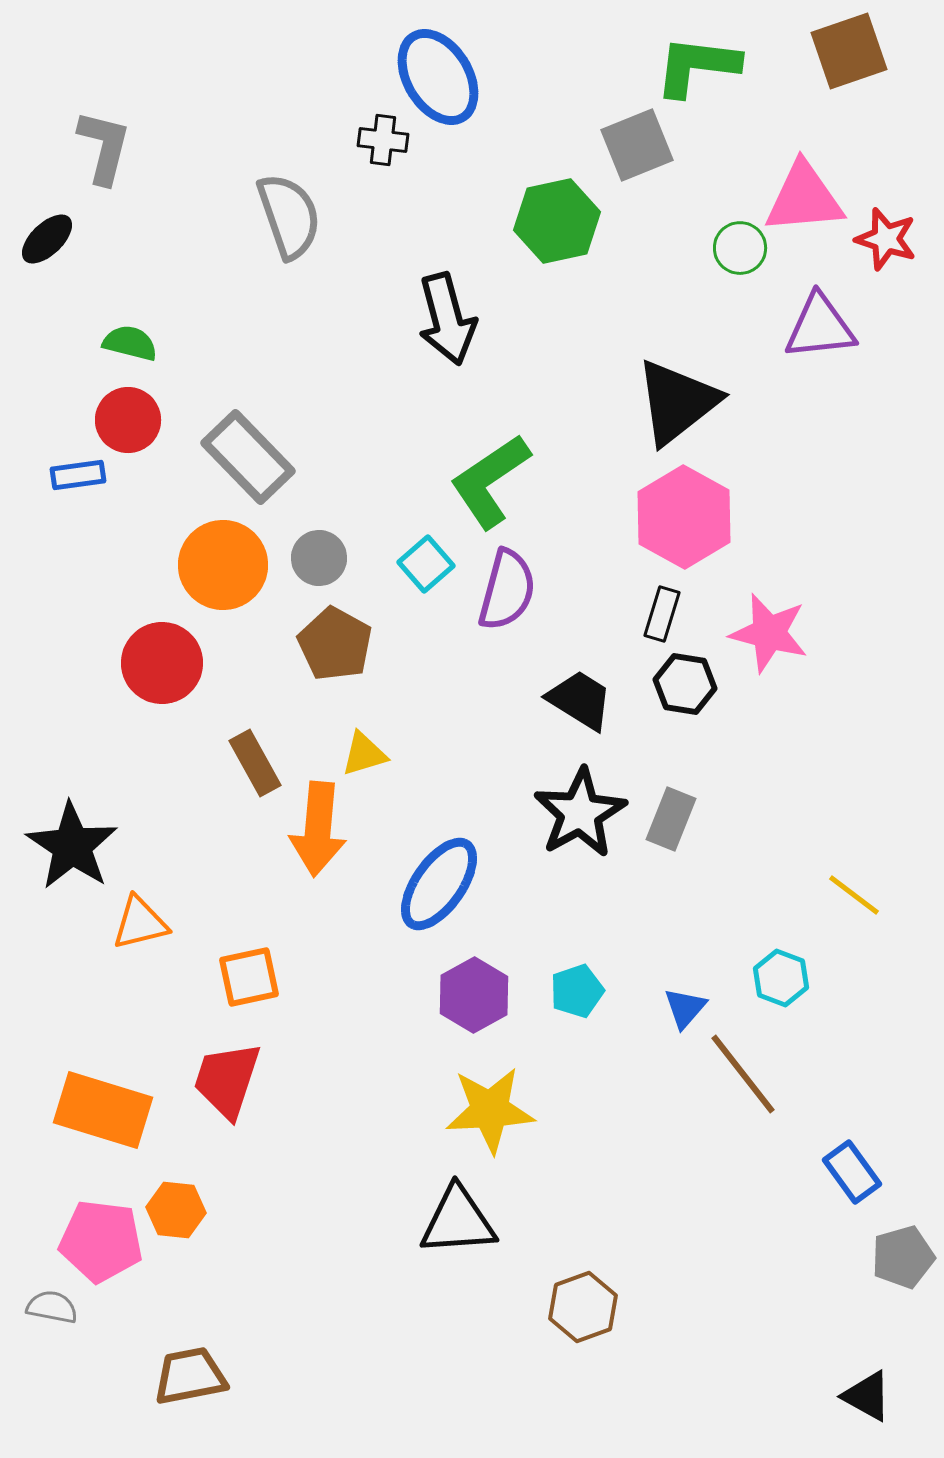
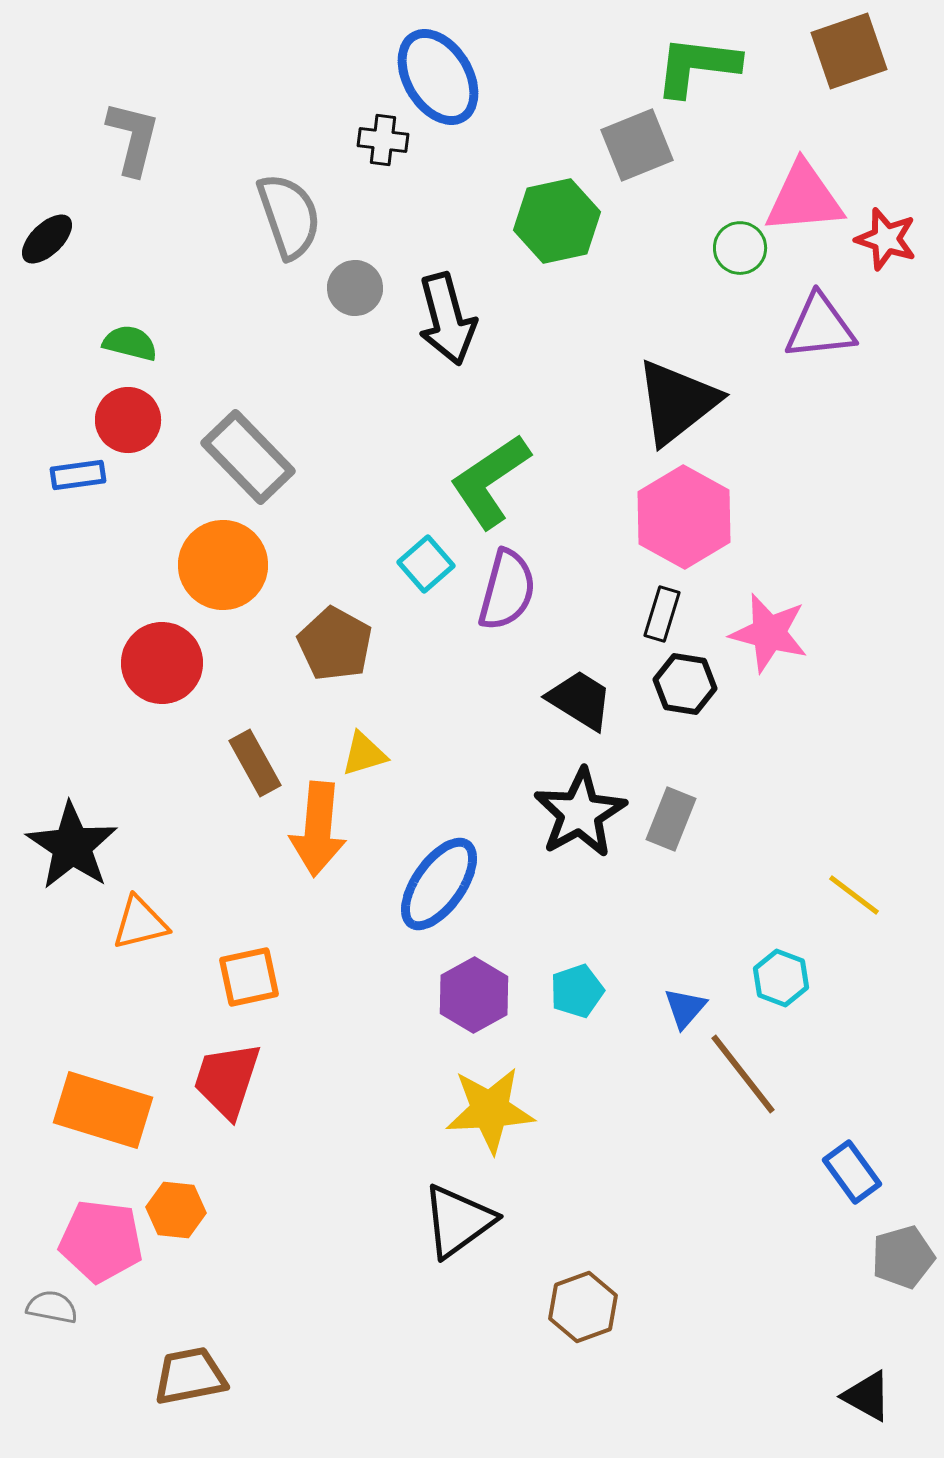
gray L-shape at (104, 147): moved 29 px right, 9 px up
gray circle at (319, 558): moved 36 px right, 270 px up
black triangle at (458, 1221): rotated 32 degrees counterclockwise
